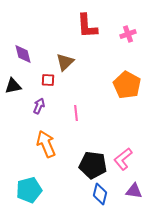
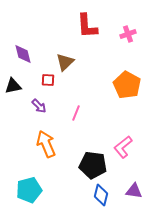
purple arrow: rotated 112 degrees clockwise
pink line: rotated 28 degrees clockwise
pink L-shape: moved 12 px up
blue diamond: moved 1 px right, 1 px down
